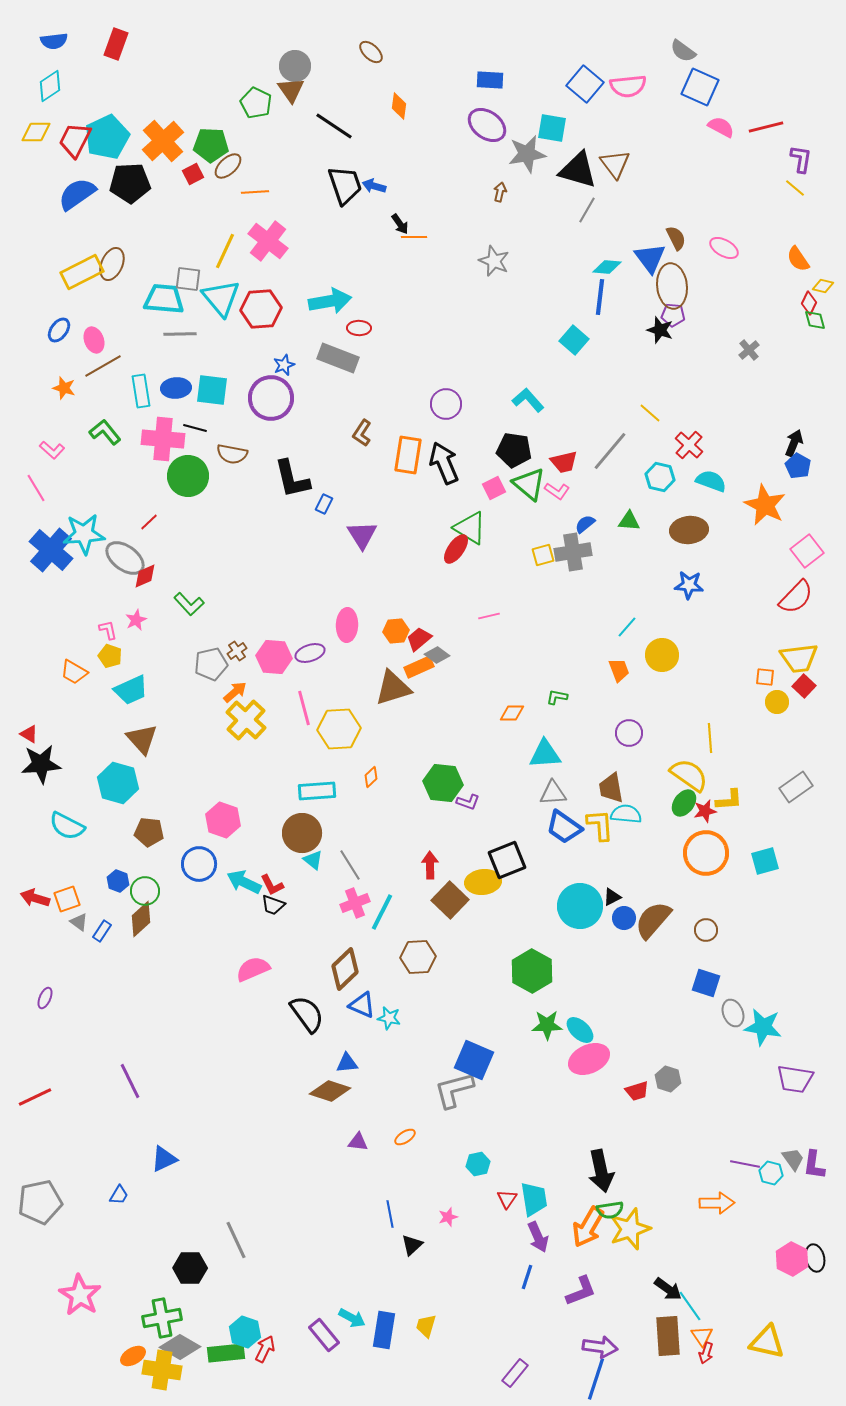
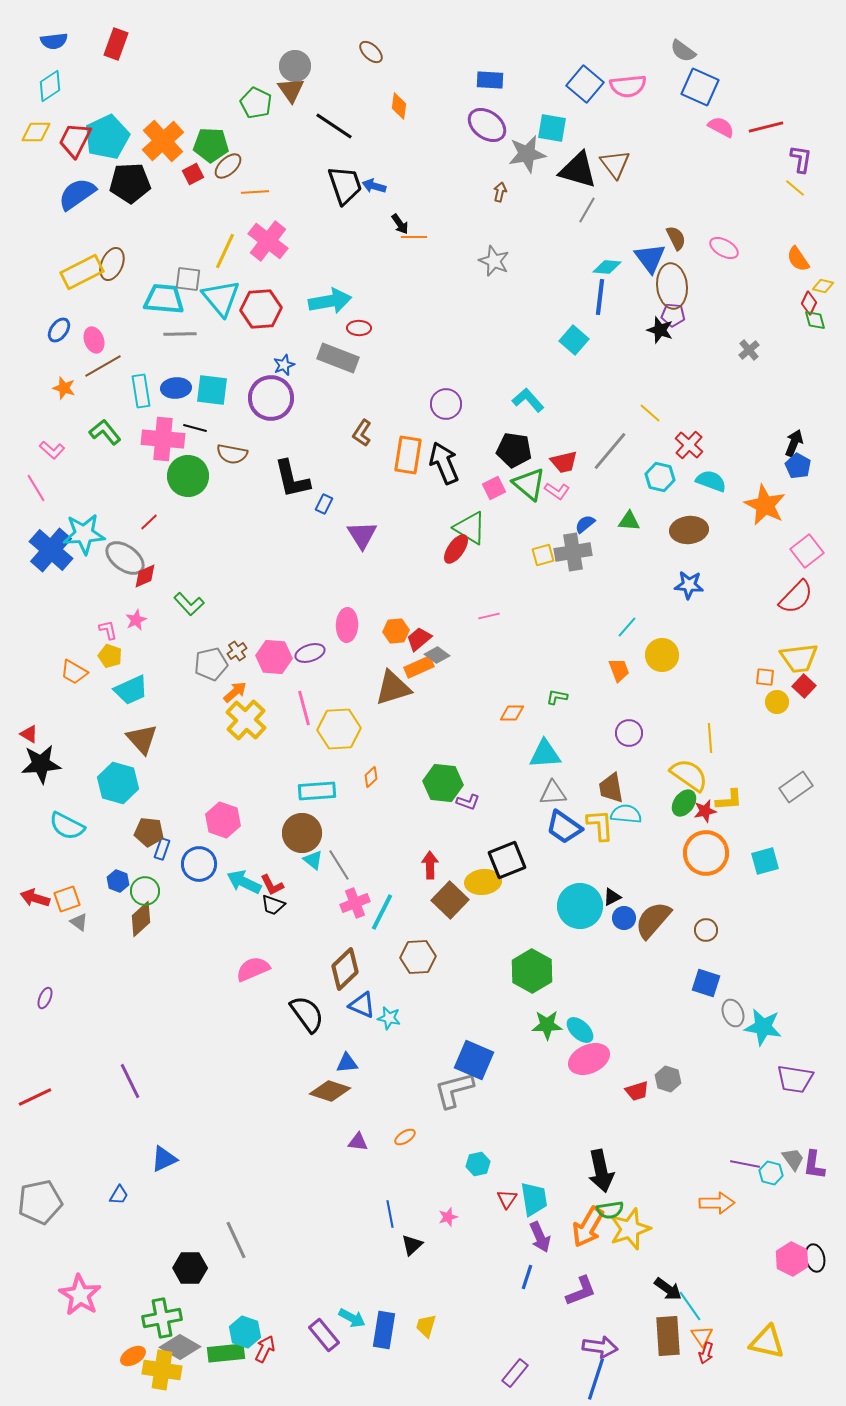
gray line at (350, 865): moved 11 px left
blue rectangle at (102, 931): moved 60 px right, 82 px up; rotated 15 degrees counterclockwise
purple arrow at (538, 1237): moved 2 px right
